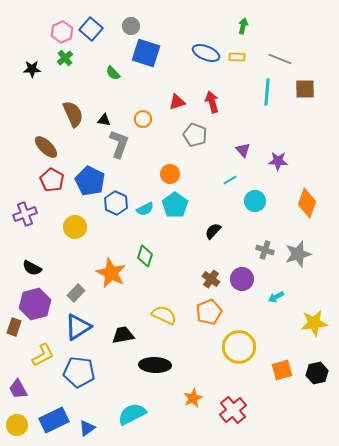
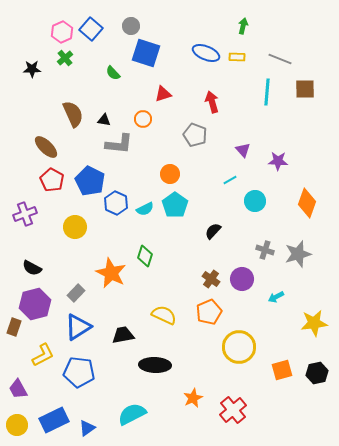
red triangle at (177, 102): moved 14 px left, 8 px up
gray L-shape at (119, 144): rotated 76 degrees clockwise
